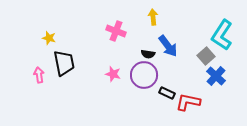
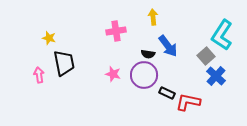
pink cross: rotated 30 degrees counterclockwise
